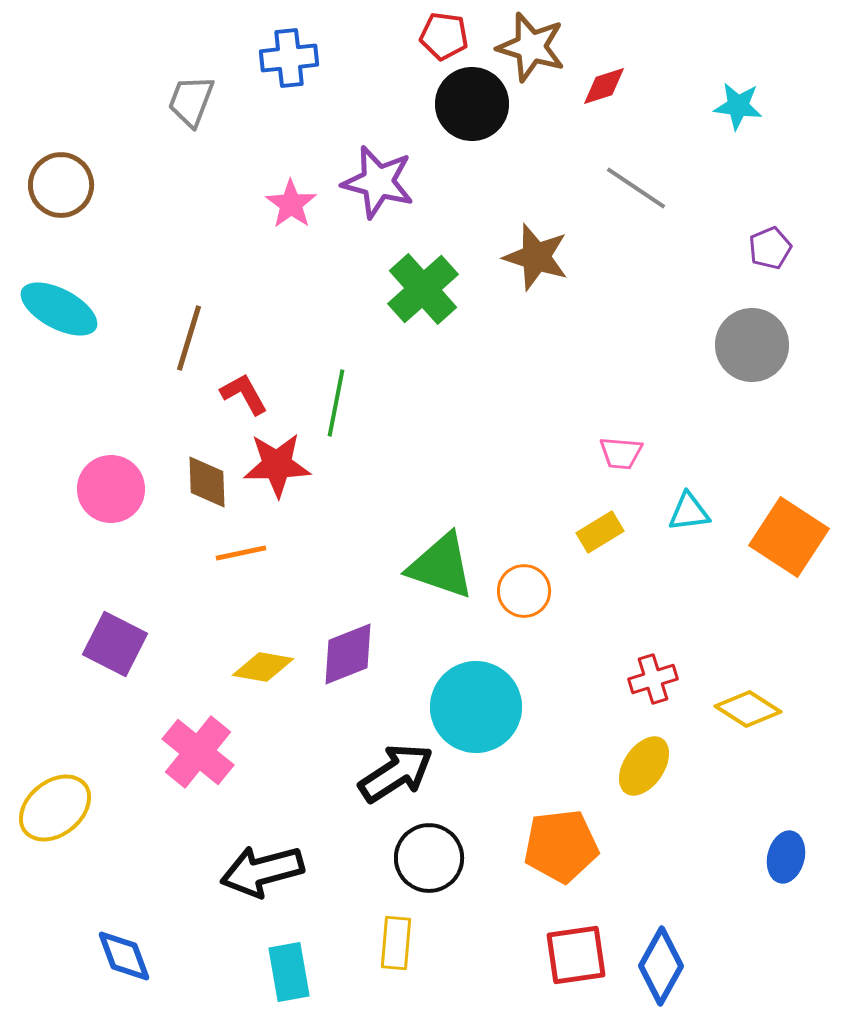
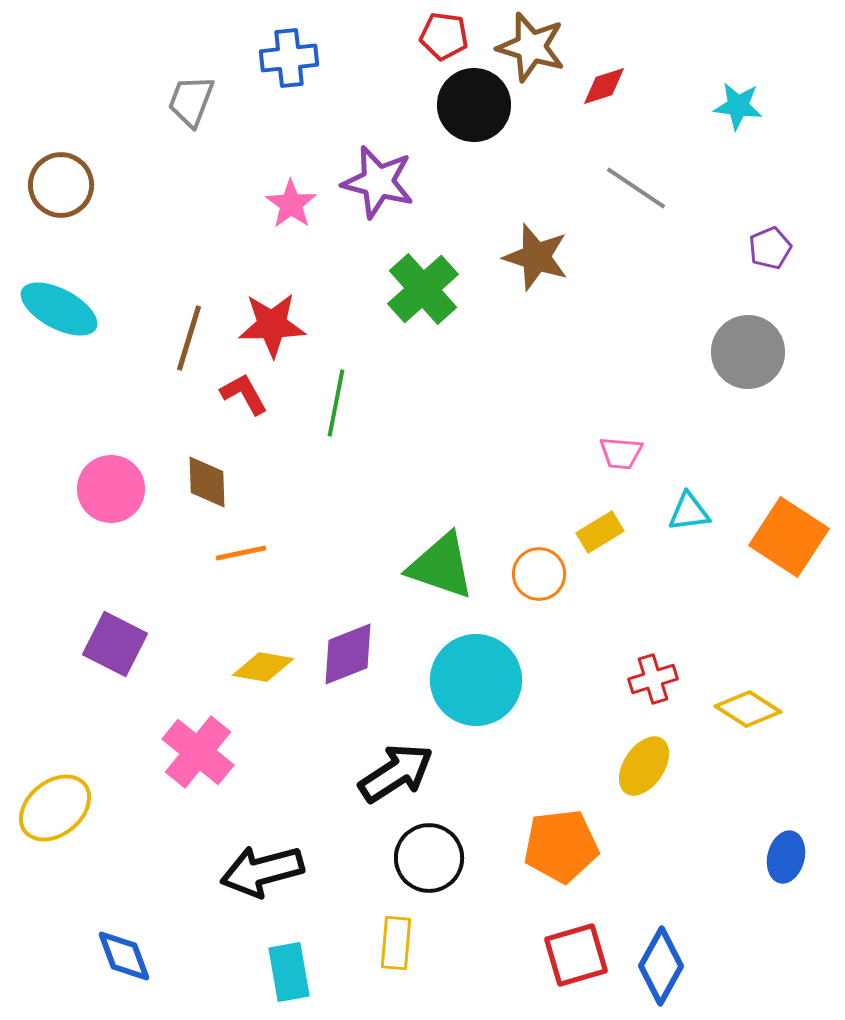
black circle at (472, 104): moved 2 px right, 1 px down
gray circle at (752, 345): moved 4 px left, 7 px down
red star at (277, 465): moved 5 px left, 140 px up
orange circle at (524, 591): moved 15 px right, 17 px up
cyan circle at (476, 707): moved 27 px up
red square at (576, 955): rotated 8 degrees counterclockwise
